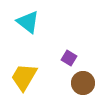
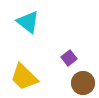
purple square: rotated 21 degrees clockwise
yellow trapezoid: rotated 76 degrees counterclockwise
